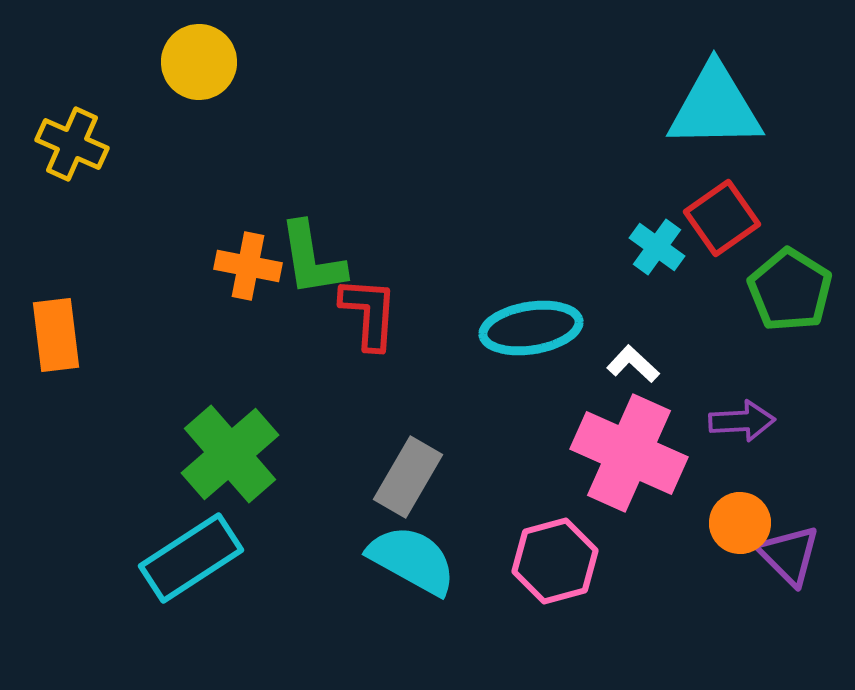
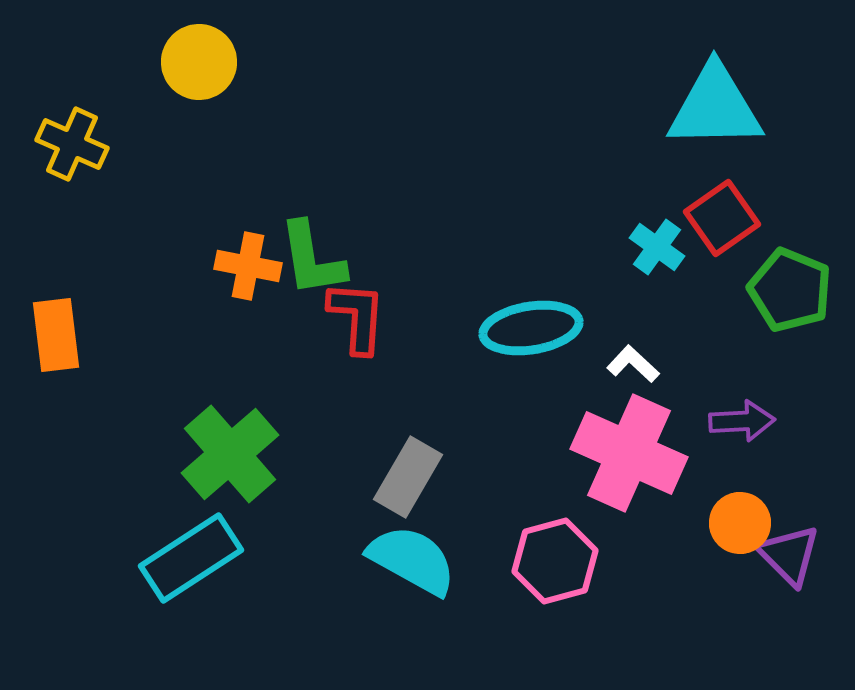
green pentagon: rotated 10 degrees counterclockwise
red L-shape: moved 12 px left, 4 px down
